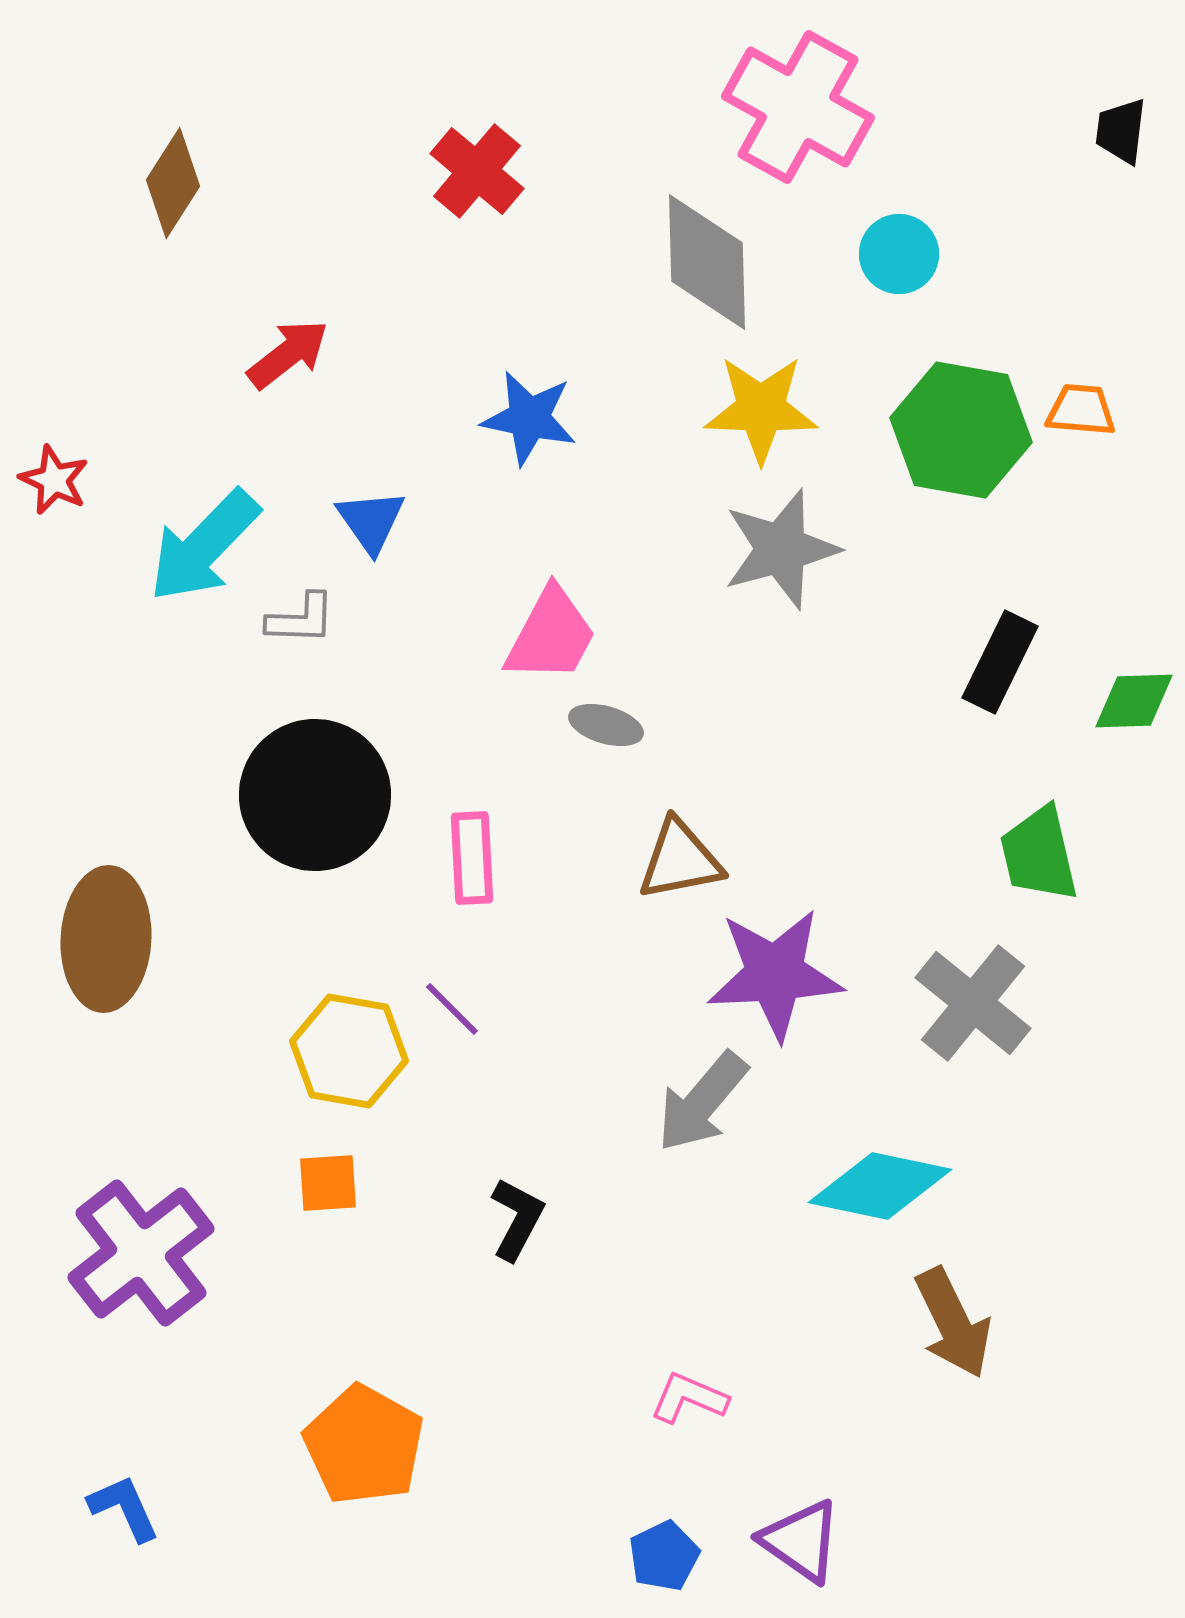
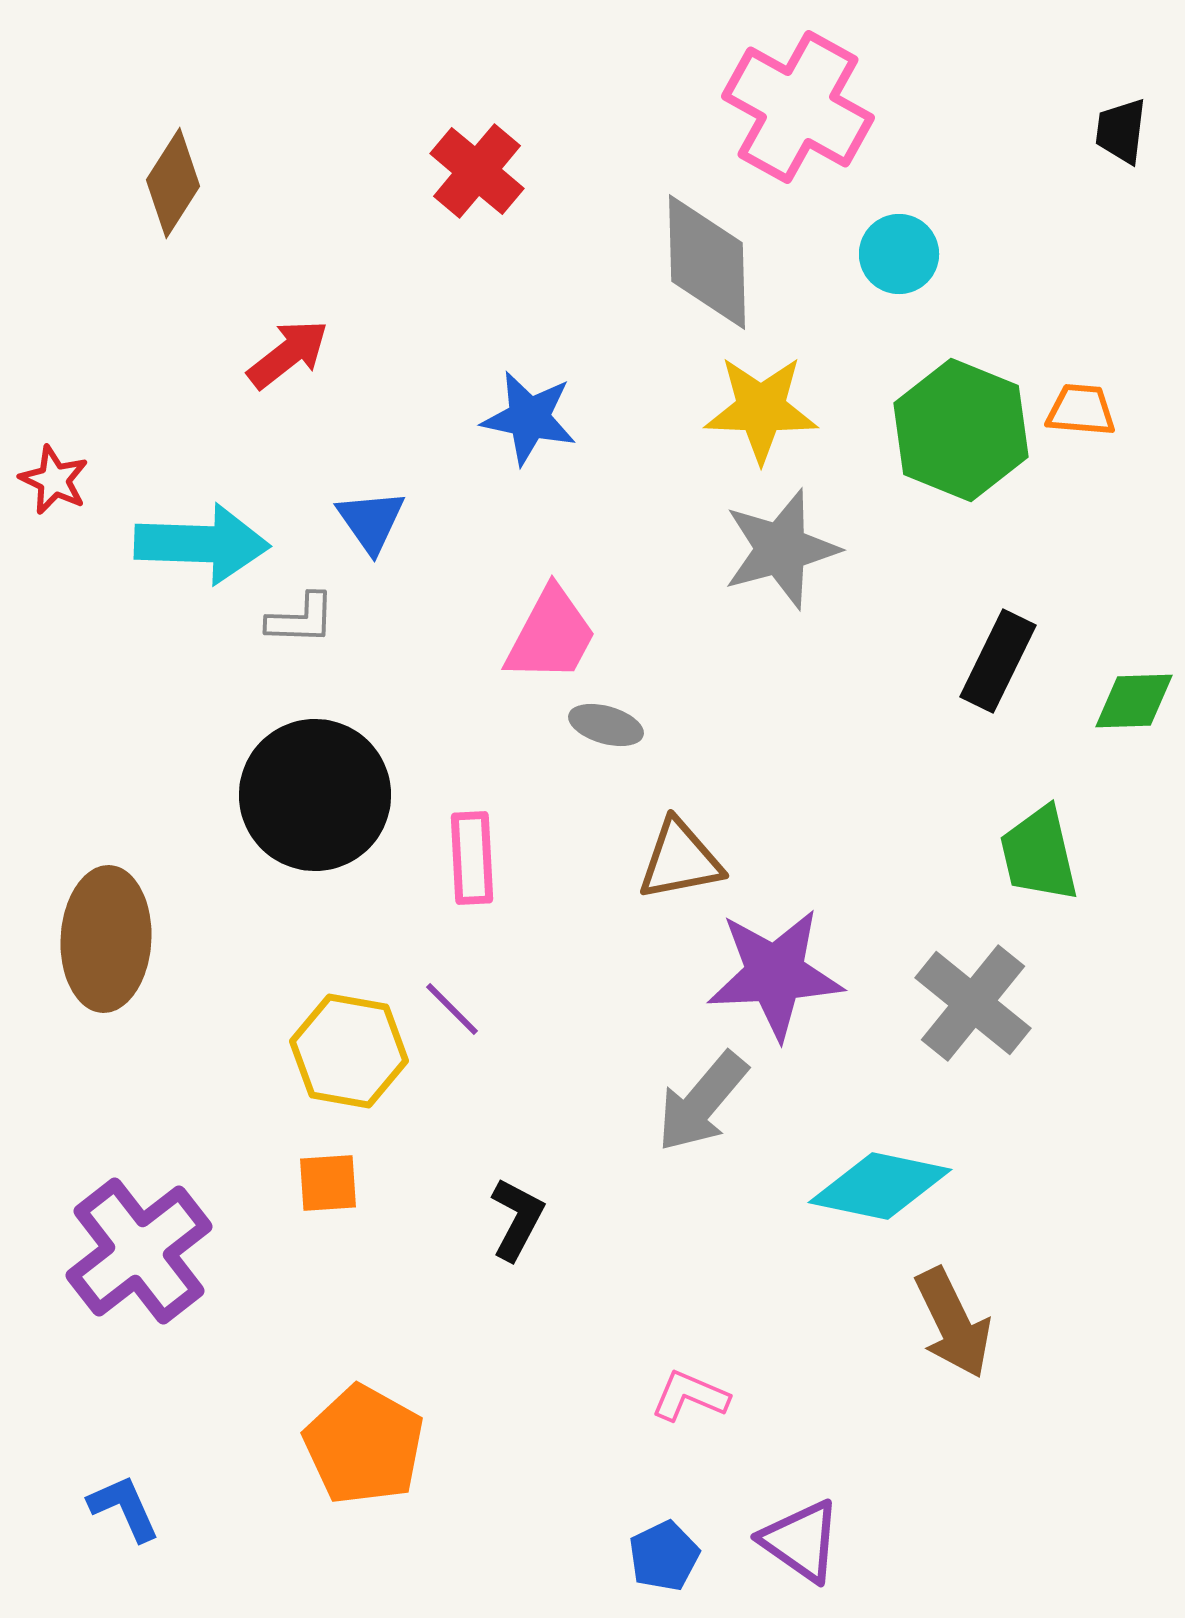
green hexagon: rotated 12 degrees clockwise
cyan arrow: moved 2 px left, 2 px up; rotated 132 degrees counterclockwise
black rectangle: moved 2 px left, 1 px up
purple cross: moved 2 px left, 2 px up
pink L-shape: moved 1 px right, 2 px up
